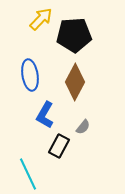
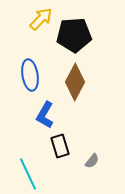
gray semicircle: moved 9 px right, 34 px down
black rectangle: moved 1 px right; rotated 45 degrees counterclockwise
